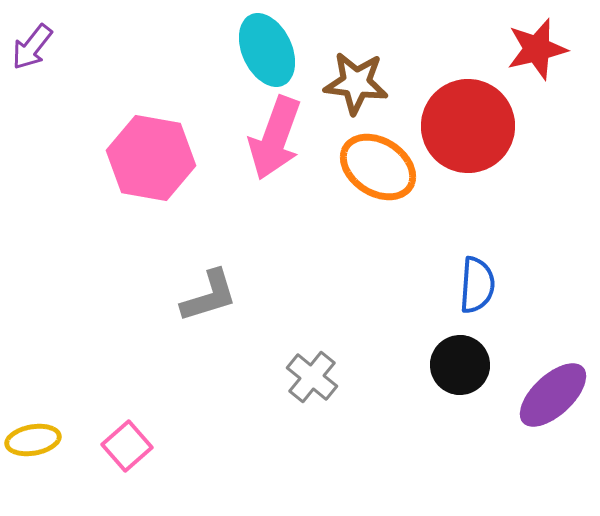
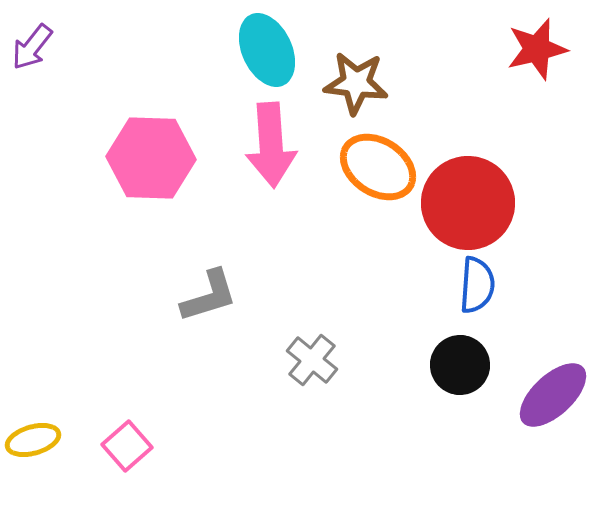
red circle: moved 77 px down
pink arrow: moved 4 px left, 7 px down; rotated 24 degrees counterclockwise
pink hexagon: rotated 8 degrees counterclockwise
gray cross: moved 17 px up
yellow ellipse: rotated 6 degrees counterclockwise
